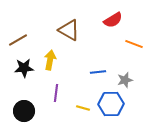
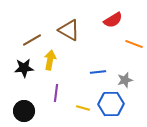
brown line: moved 14 px right
